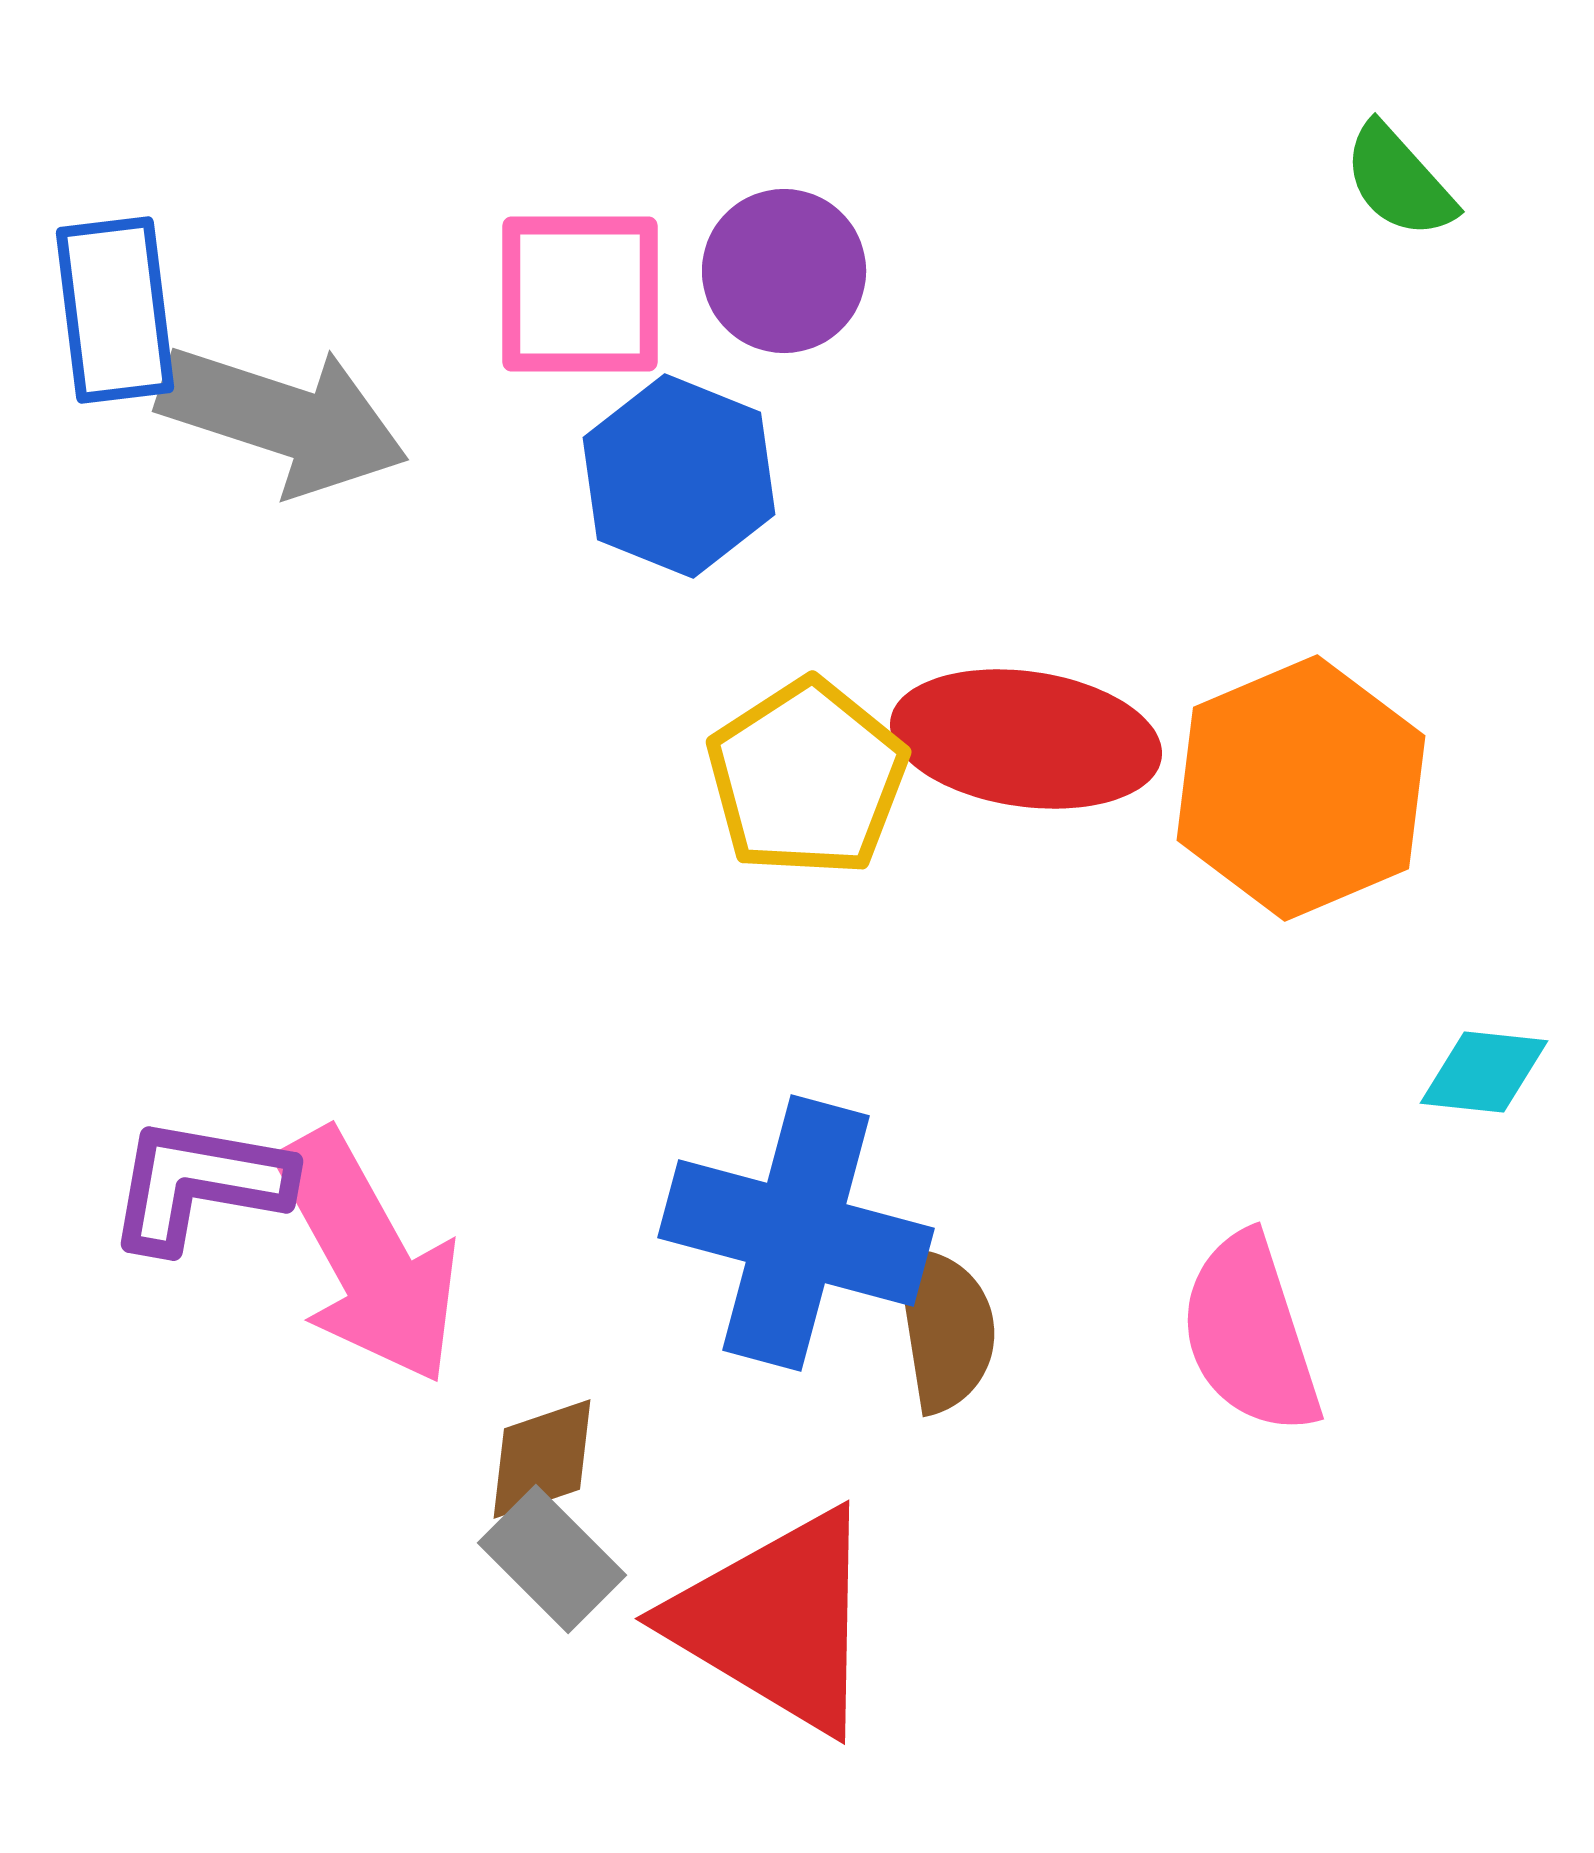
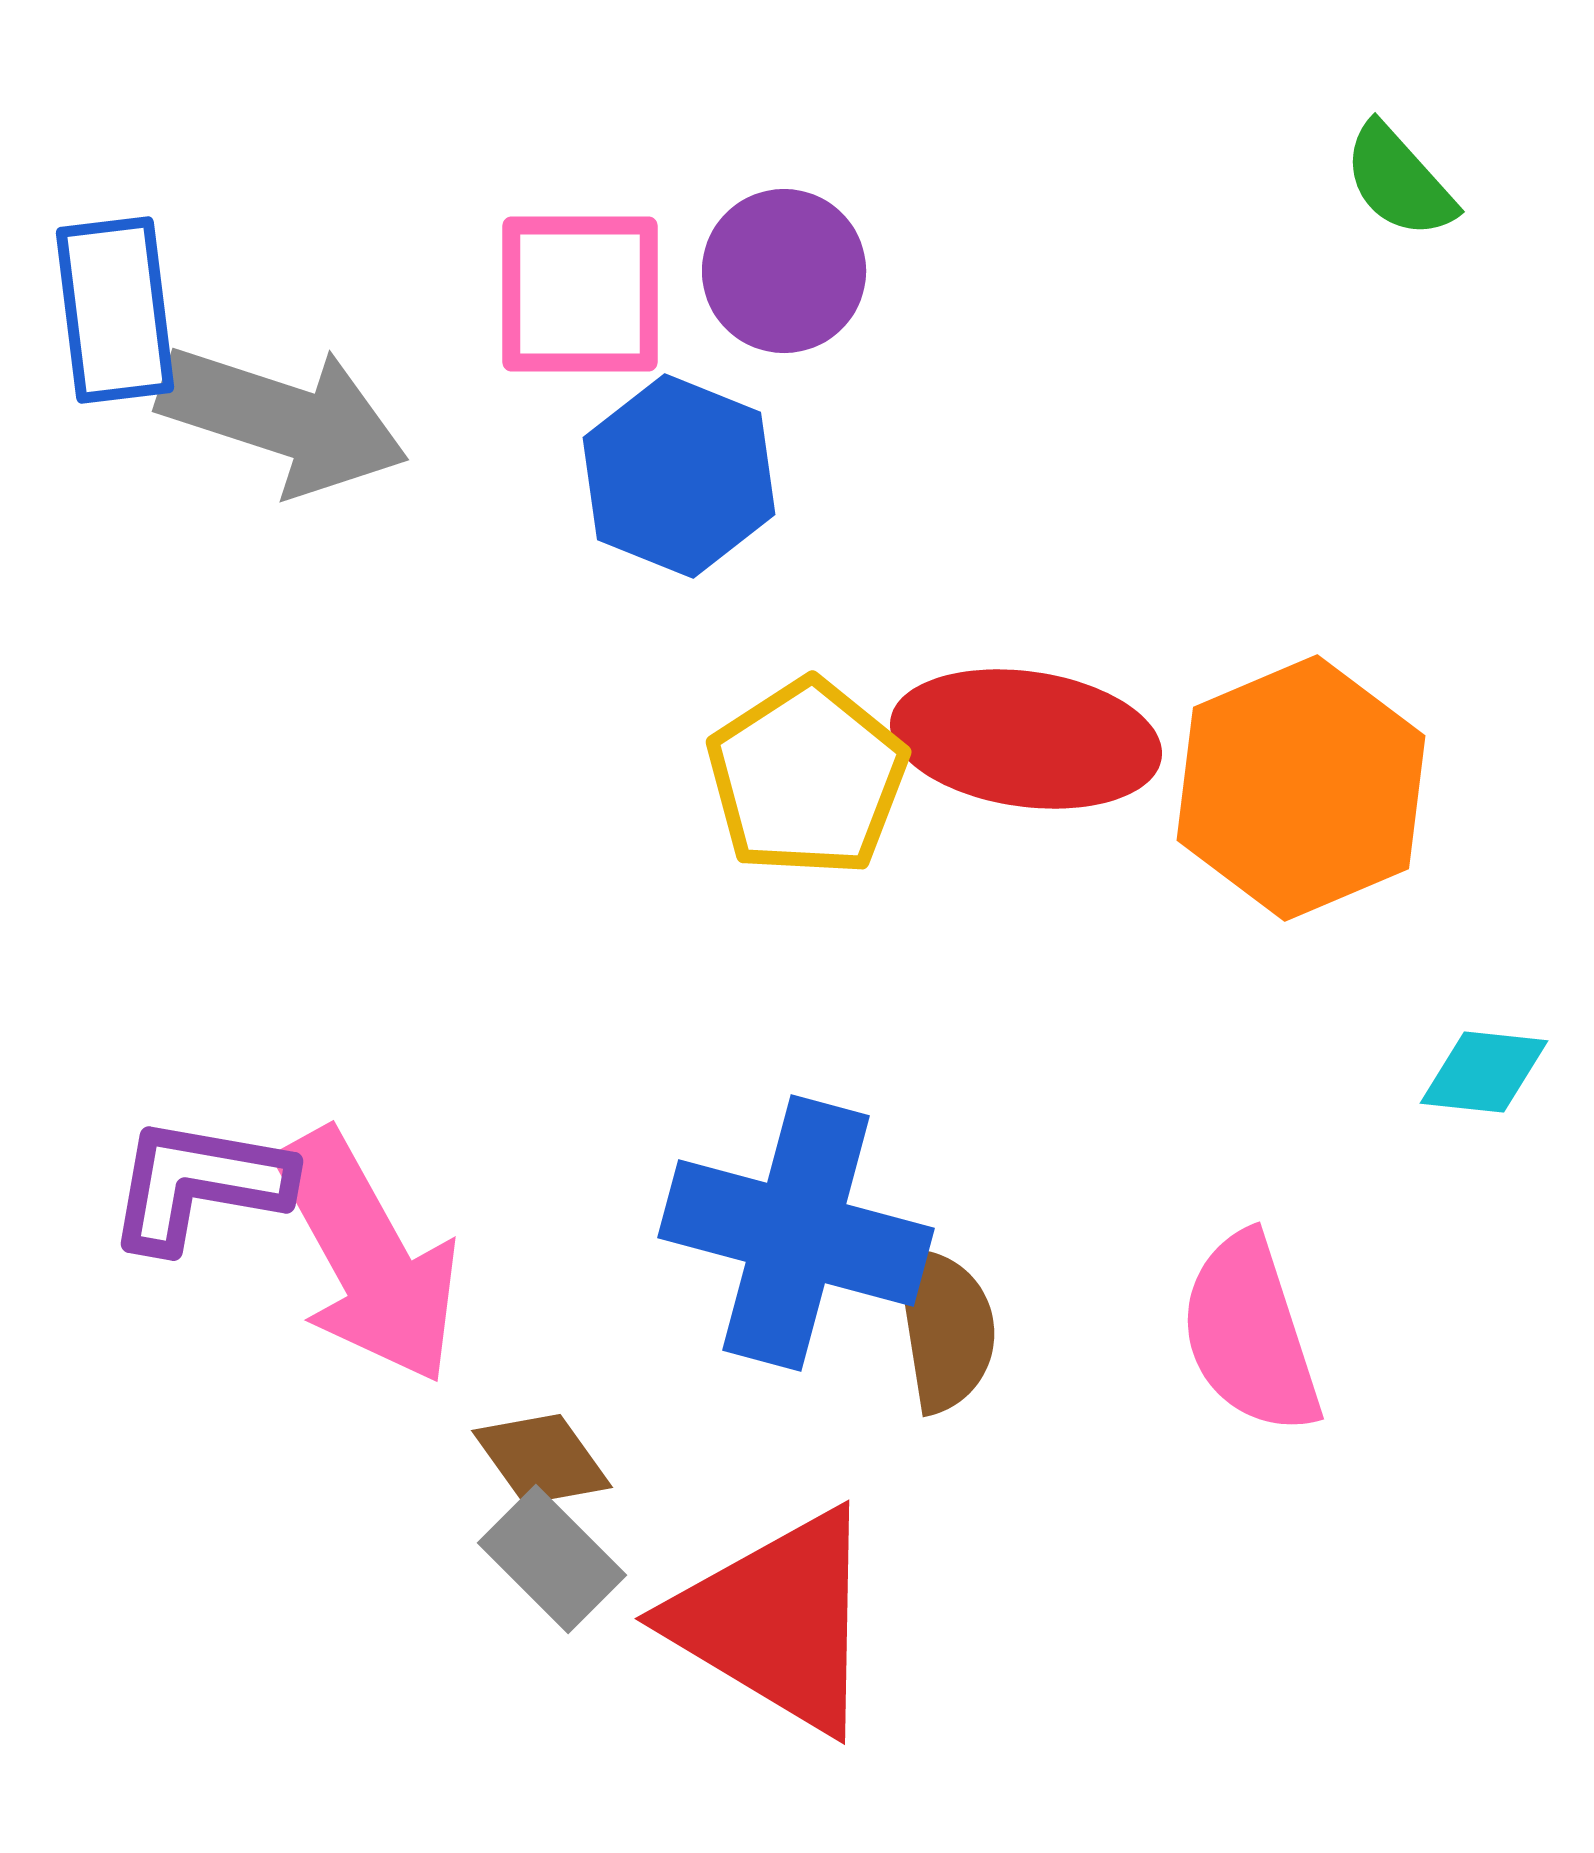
brown diamond: rotated 73 degrees clockwise
